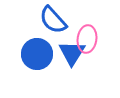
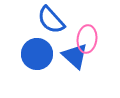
blue semicircle: moved 2 px left
blue triangle: moved 3 px right, 3 px down; rotated 20 degrees counterclockwise
